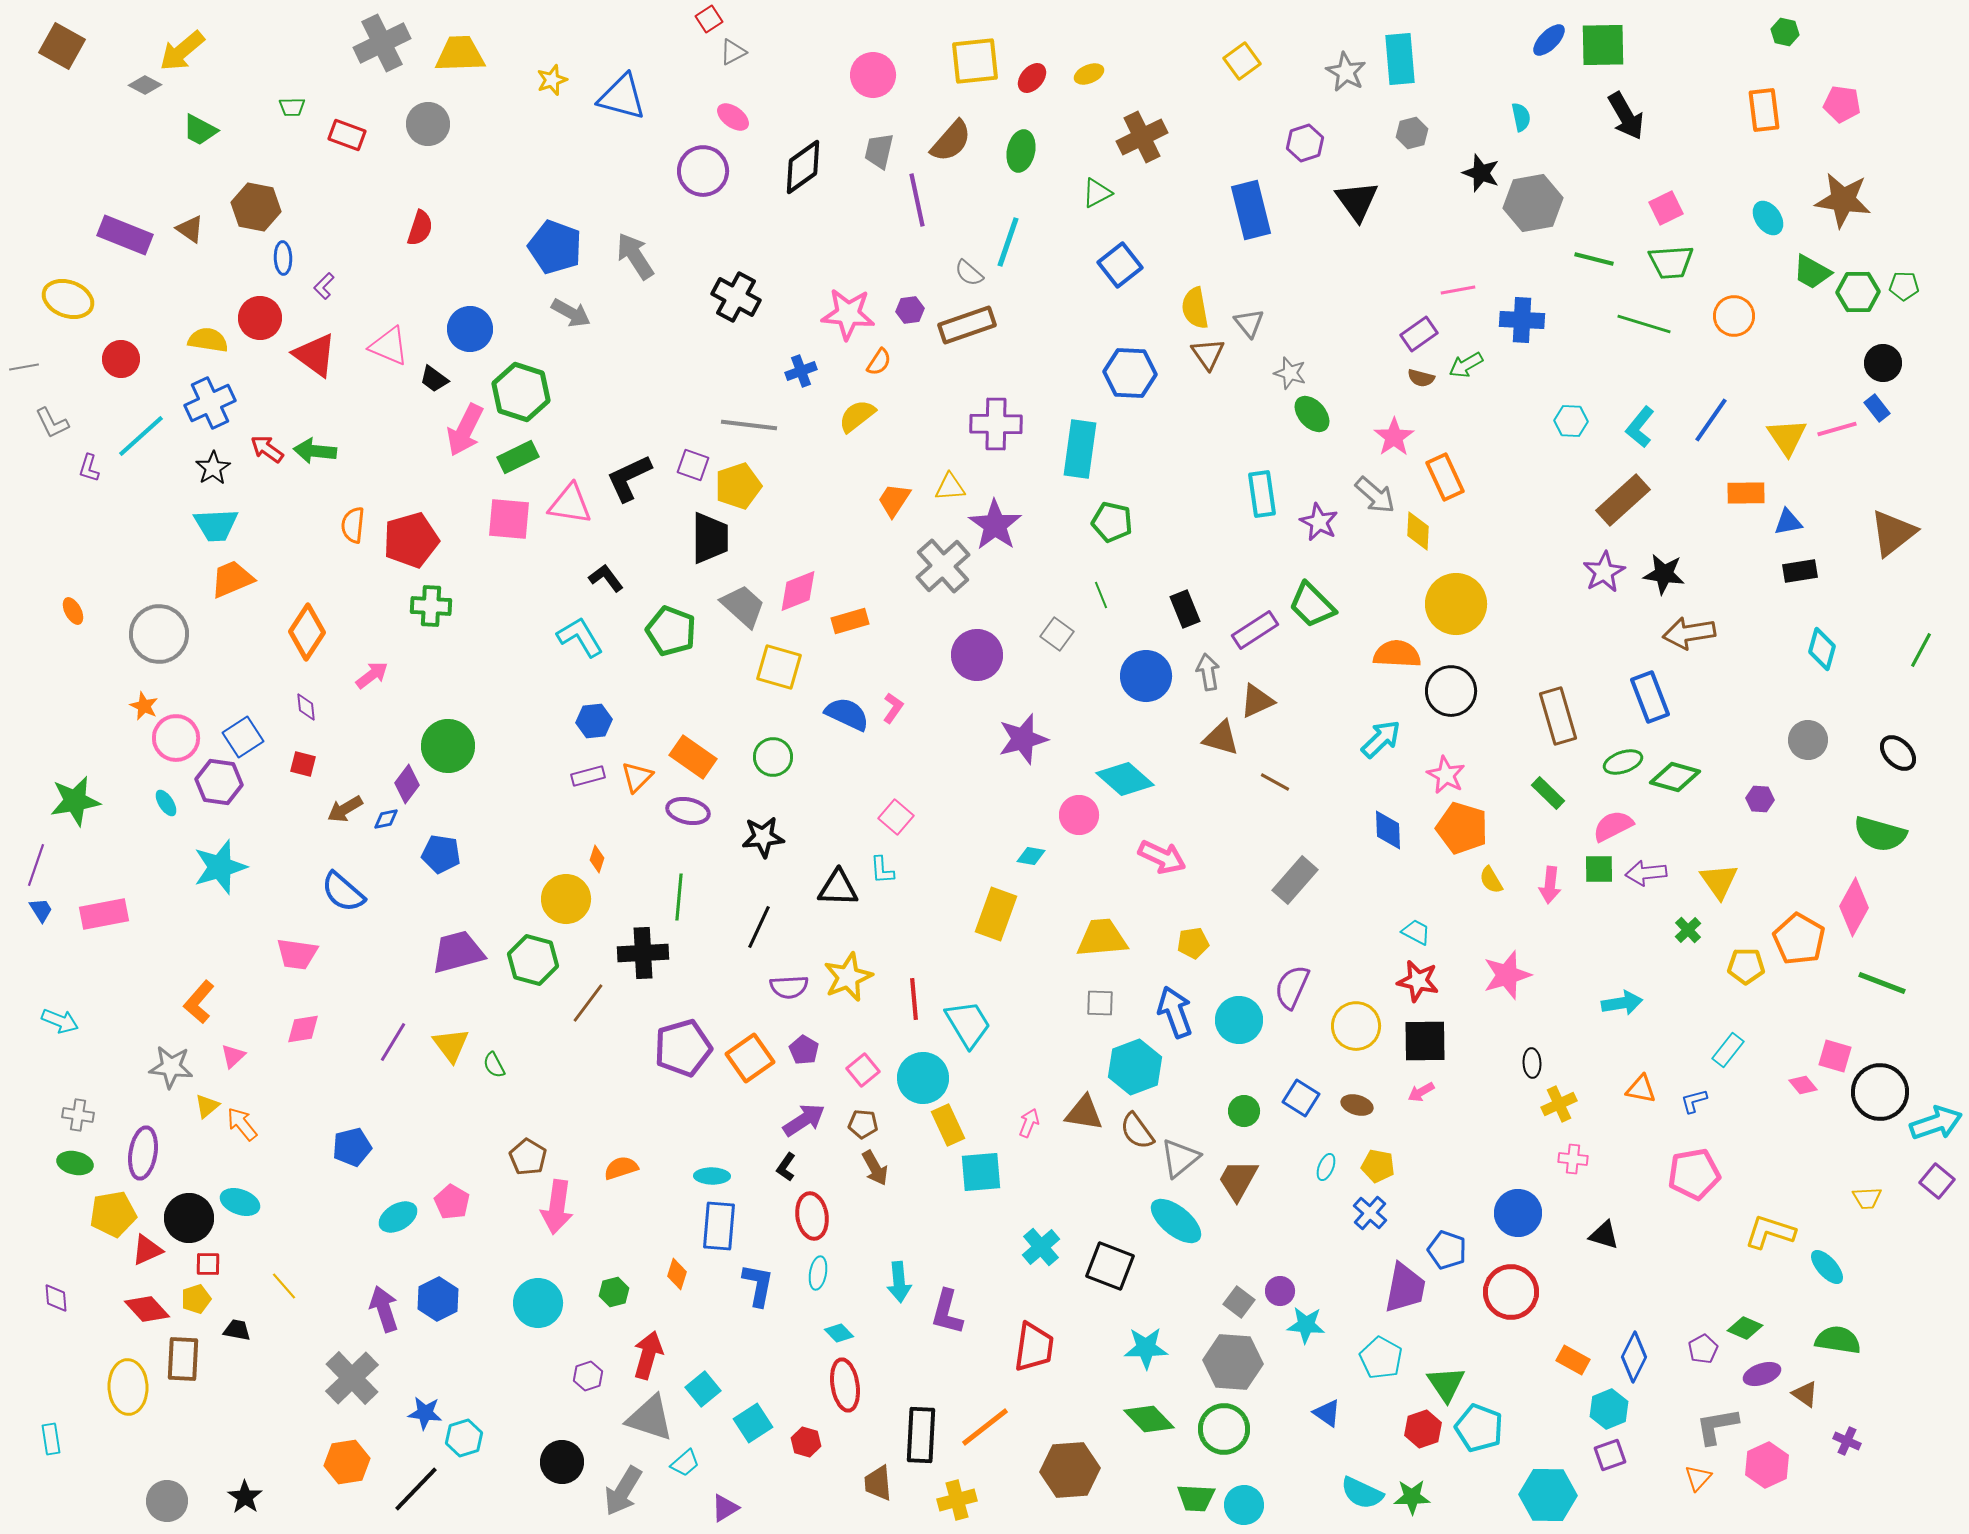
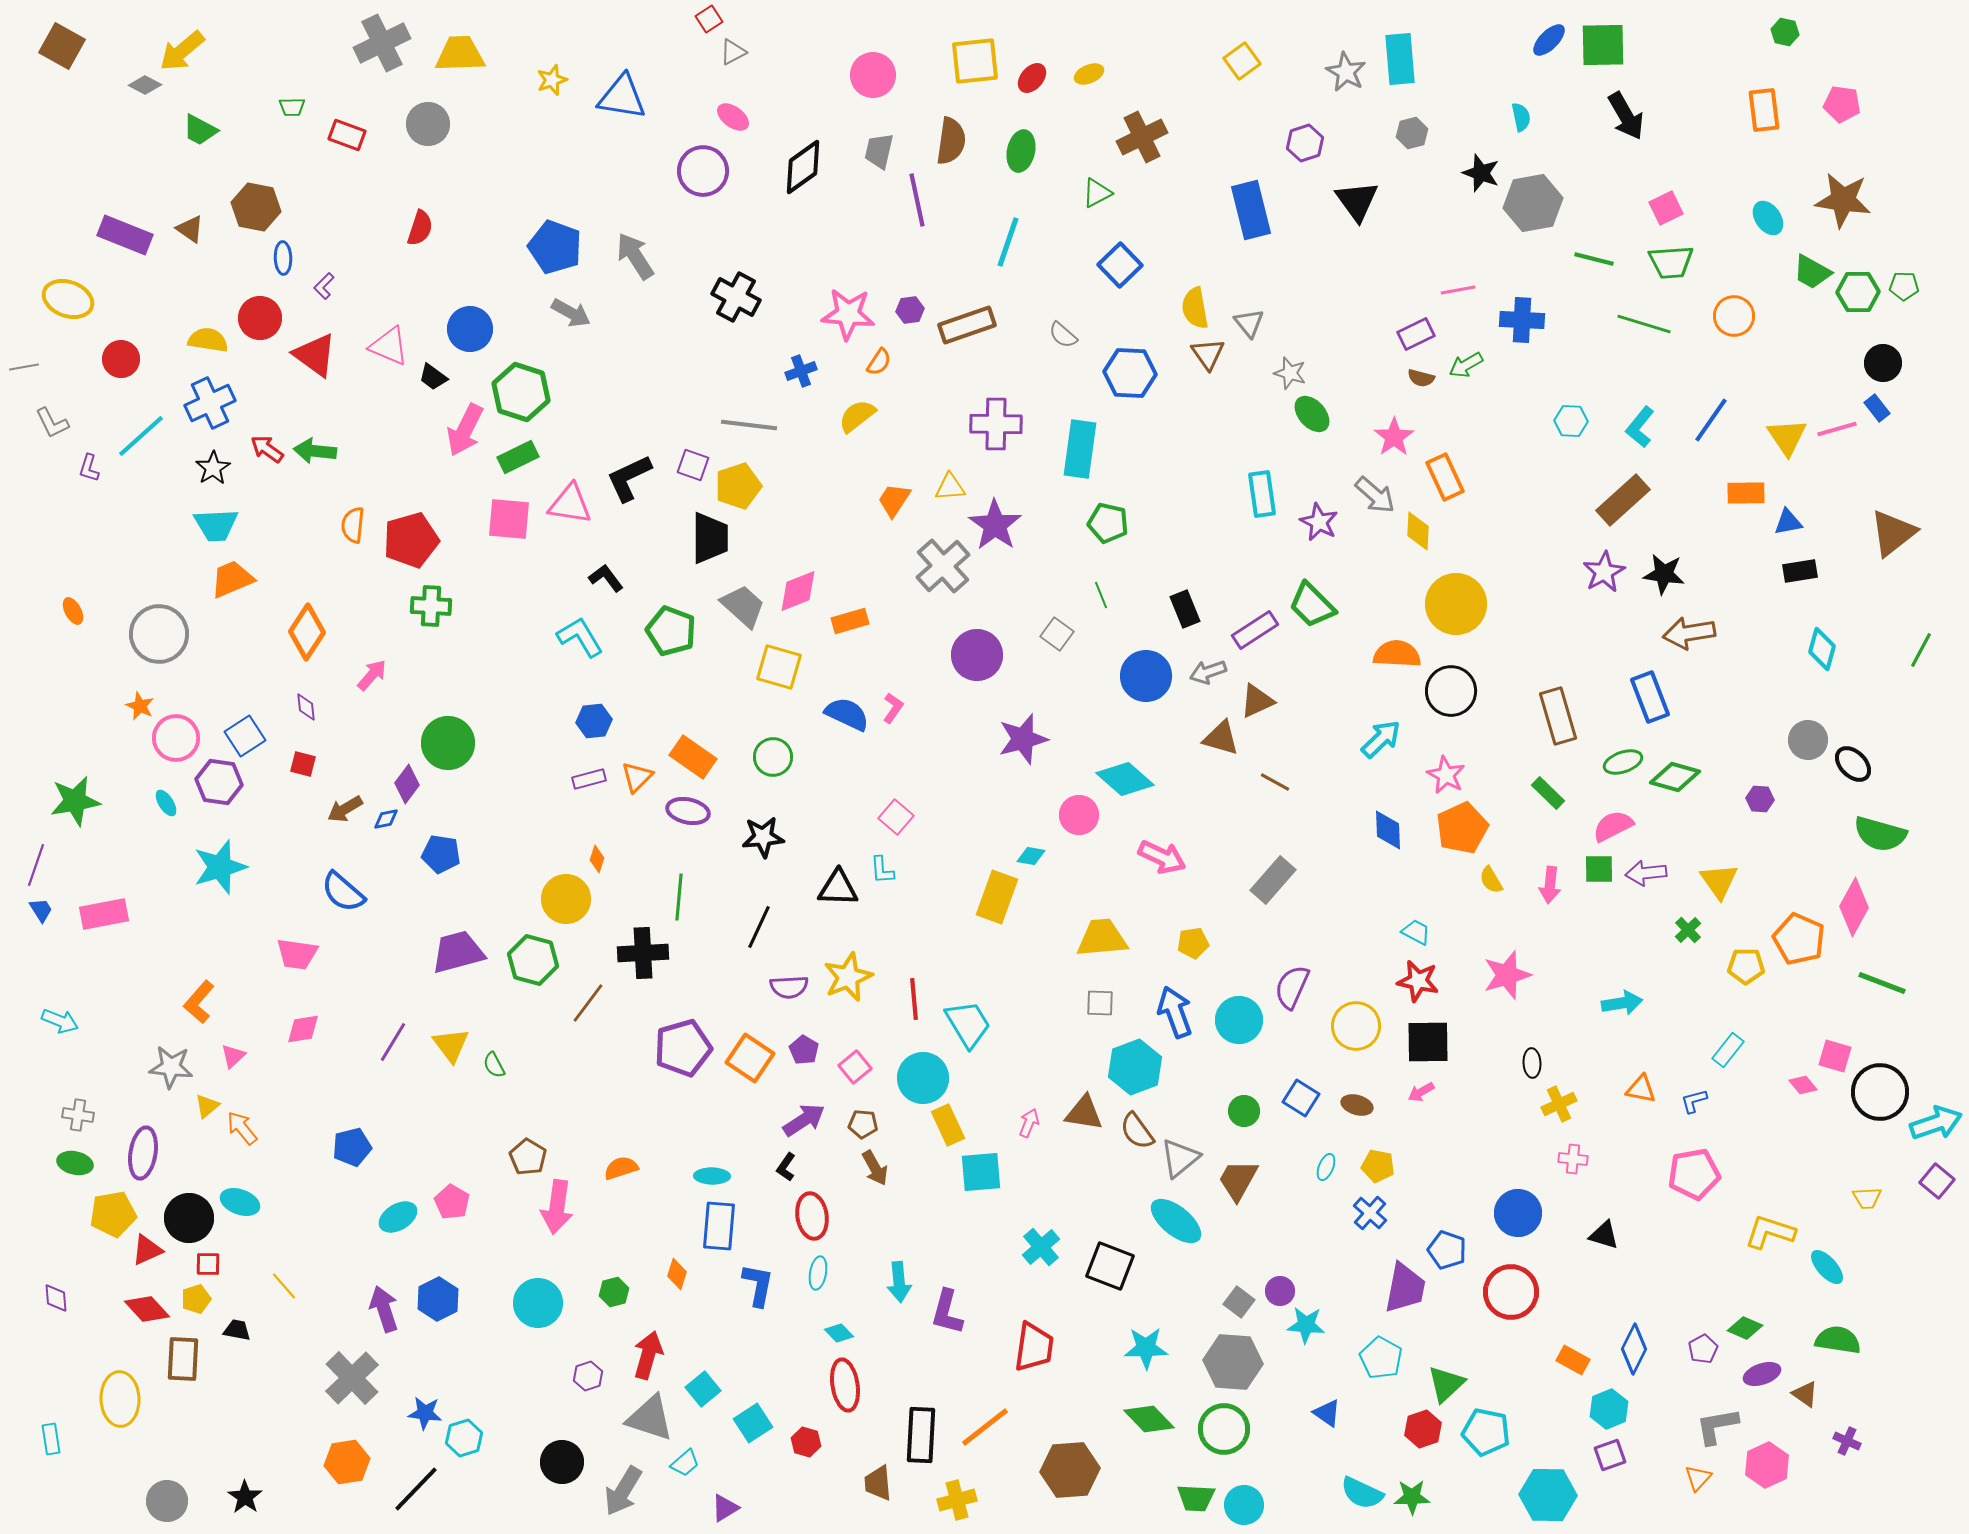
blue triangle at (622, 97): rotated 6 degrees counterclockwise
brown semicircle at (951, 141): rotated 33 degrees counterclockwise
blue square at (1120, 265): rotated 6 degrees counterclockwise
gray semicircle at (969, 273): moved 94 px right, 62 px down
purple rectangle at (1419, 334): moved 3 px left; rotated 9 degrees clockwise
black trapezoid at (434, 379): moved 1 px left, 2 px up
green pentagon at (1112, 522): moved 4 px left, 1 px down
gray arrow at (1208, 672): rotated 99 degrees counterclockwise
pink arrow at (372, 675): rotated 12 degrees counterclockwise
orange star at (144, 706): moved 4 px left
blue square at (243, 737): moved 2 px right, 1 px up
green circle at (448, 746): moved 3 px up
black ellipse at (1898, 753): moved 45 px left, 11 px down
purple rectangle at (588, 776): moved 1 px right, 3 px down
orange pentagon at (1462, 828): rotated 30 degrees clockwise
gray rectangle at (1295, 880): moved 22 px left
yellow rectangle at (996, 914): moved 1 px right, 17 px up
orange pentagon at (1799, 939): rotated 6 degrees counterclockwise
black square at (1425, 1041): moved 3 px right, 1 px down
orange square at (750, 1058): rotated 21 degrees counterclockwise
pink square at (863, 1070): moved 8 px left, 3 px up
orange arrow at (242, 1124): moved 4 px down
blue diamond at (1634, 1357): moved 8 px up
green triangle at (1446, 1384): rotated 21 degrees clockwise
yellow ellipse at (128, 1387): moved 8 px left, 12 px down
cyan pentagon at (1479, 1428): moved 7 px right, 4 px down; rotated 9 degrees counterclockwise
